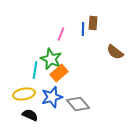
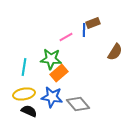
brown rectangle: rotated 64 degrees clockwise
blue line: moved 1 px right, 1 px down
pink line: moved 5 px right, 3 px down; rotated 40 degrees clockwise
brown semicircle: rotated 96 degrees counterclockwise
green star: rotated 20 degrees counterclockwise
cyan line: moved 11 px left, 3 px up
blue star: rotated 25 degrees clockwise
black semicircle: moved 1 px left, 4 px up
